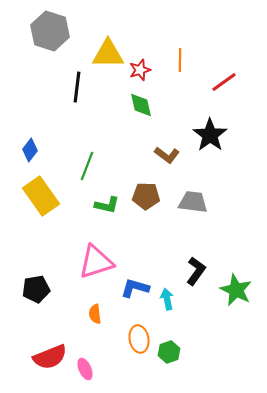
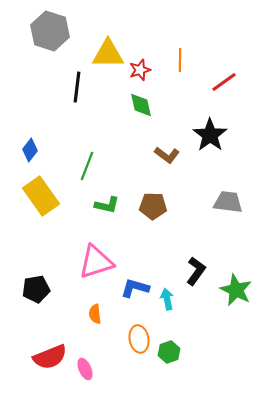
brown pentagon: moved 7 px right, 10 px down
gray trapezoid: moved 35 px right
